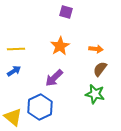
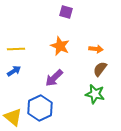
orange star: rotated 18 degrees counterclockwise
blue hexagon: moved 1 px down
